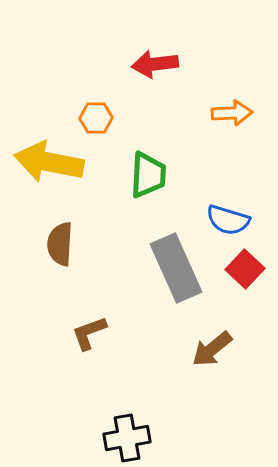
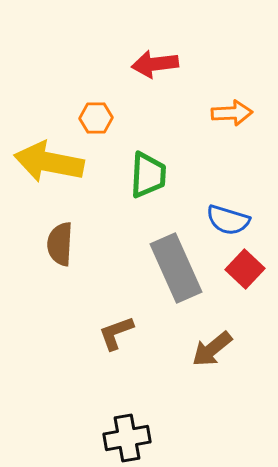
brown L-shape: moved 27 px right
